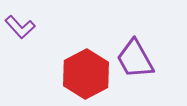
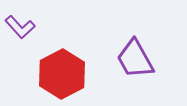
red hexagon: moved 24 px left
